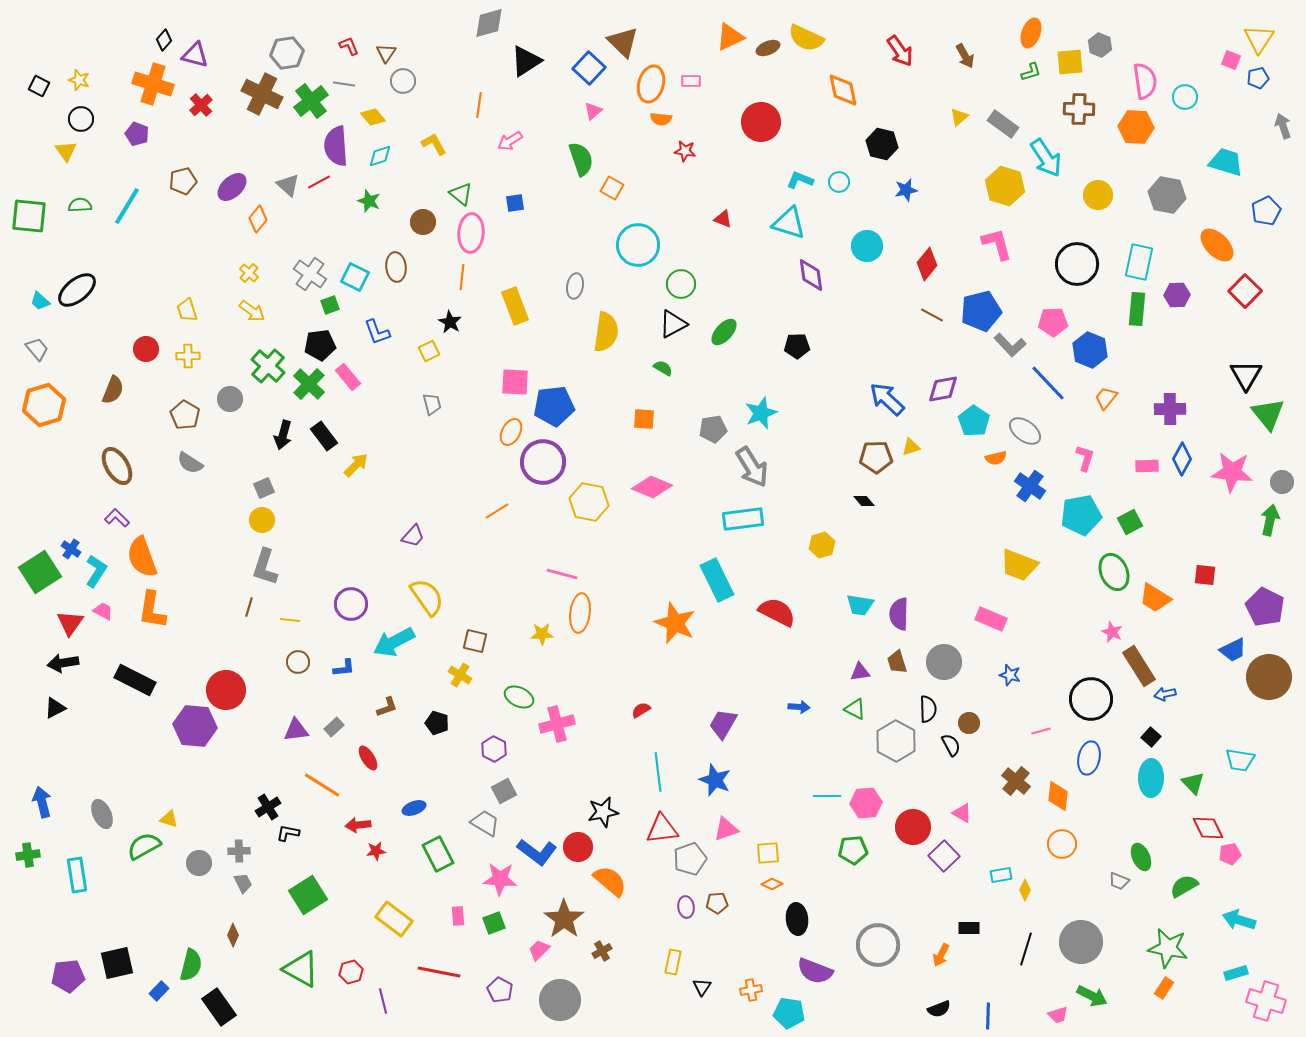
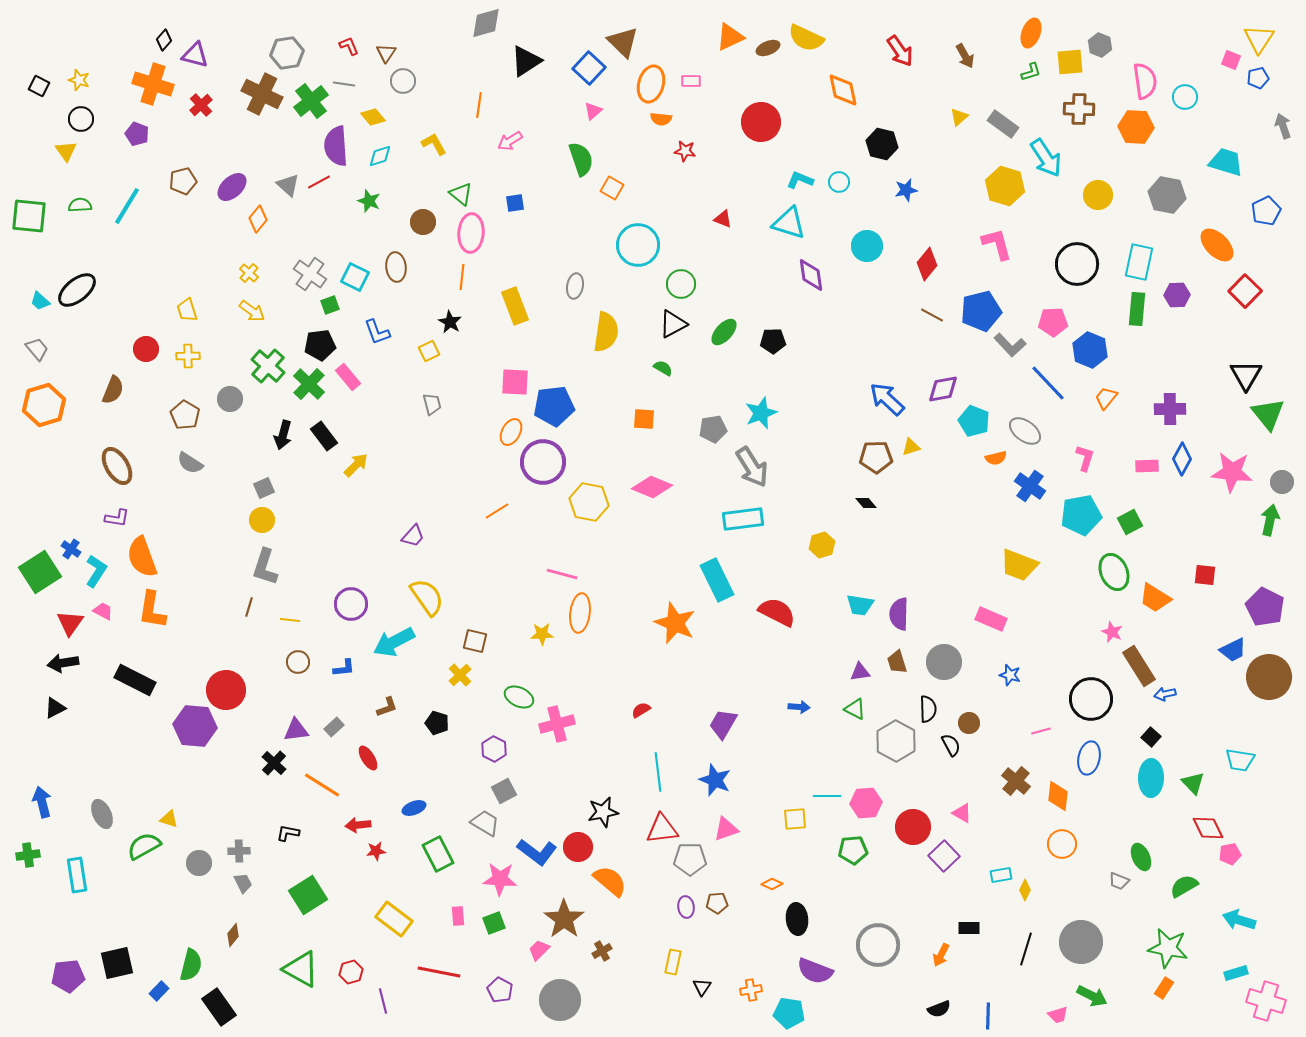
gray diamond at (489, 23): moved 3 px left
black pentagon at (797, 346): moved 24 px left, 5 px up
cyan pentagon at (974, 421): rotated 12 degrees counterclockwise
black diamond at (864, 501): moved 2 px right, 2 px down
purple L-shape at (117, 518): rotated 145 degrees clockwise
yellow cross at (460, 675): rotated 15 degrees clockwise
black cross at (268, 807): moved 6 px right, 44 px up; rotated 15 degrees counterclockwise
yellow square at (768, 853): moved 27 px right, 34 px up
gray pentagon at (690, 859): rotated 20 degrees clockwise
brown diamond at (233, 935): rotated 15 degrees clockwise
